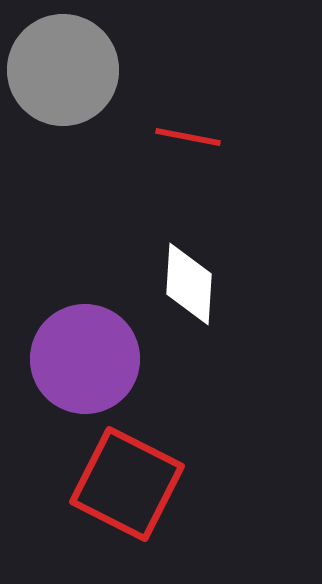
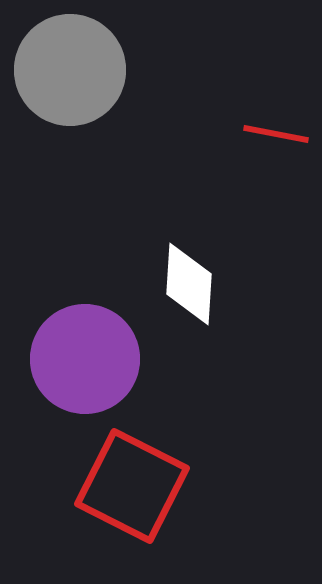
gray circle: moved 7 px right
red line: moved 88 px right, 3 px up
red square: moved 5 px right, 2 px down
